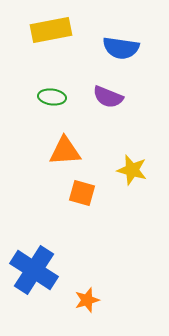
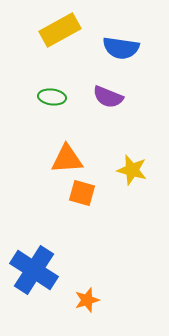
yellow rectangle: moved 9 px right; rotated 18 degrees counterclockwise
orange triangle: moved 2 px right, 8 px down
